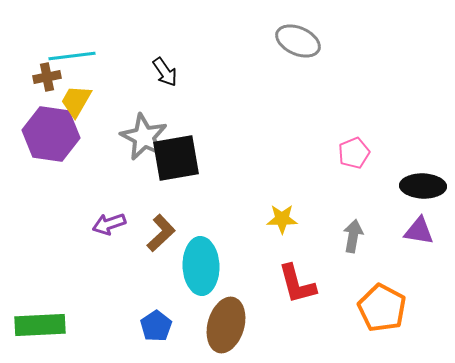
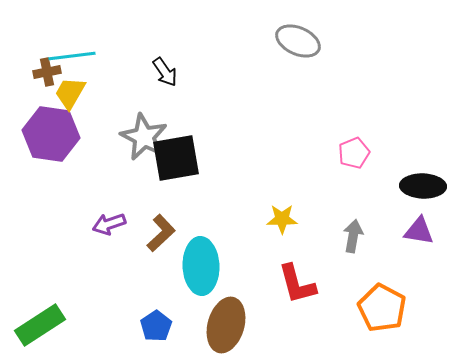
brown cross: moved 5 px up
yellow trapezoid: moved 6 px left, 8 px up
green rectangle: rotated 30 degrees counterclockwise
